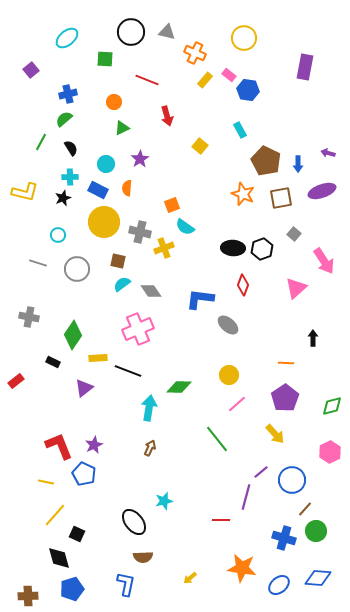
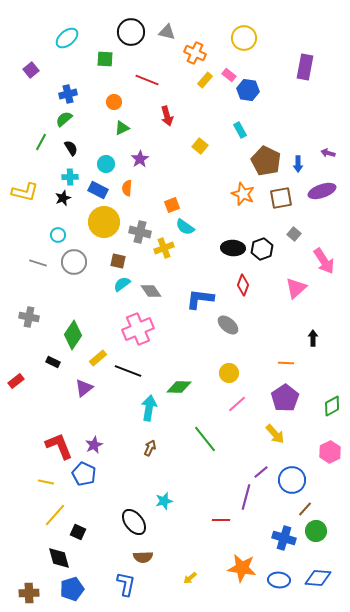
gray circle at (77, 269): moved 3 px left, 7 px up
yellow rectangle at (98, 358): rotated 36 degrees counterclockwise
yellow circle at (229, 375): moved 2 px up
green diamond at (332, 406): rotated 15 degrees counterclockwise
green line at (217, 439): moved 12 px left
black square at (77, 534): moved 1 px right, 2 px up
blue ellipse at (279, 585): moved 5 px up; rotated 45 degrees clockwise
brown cross at (28, 596): moved 1 px right, 3 px up
